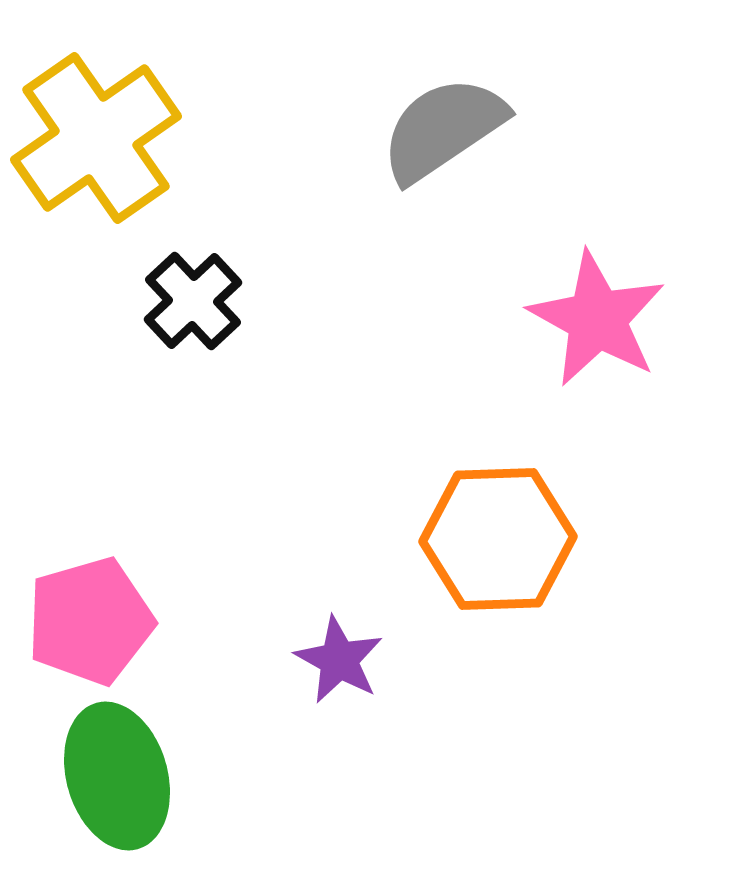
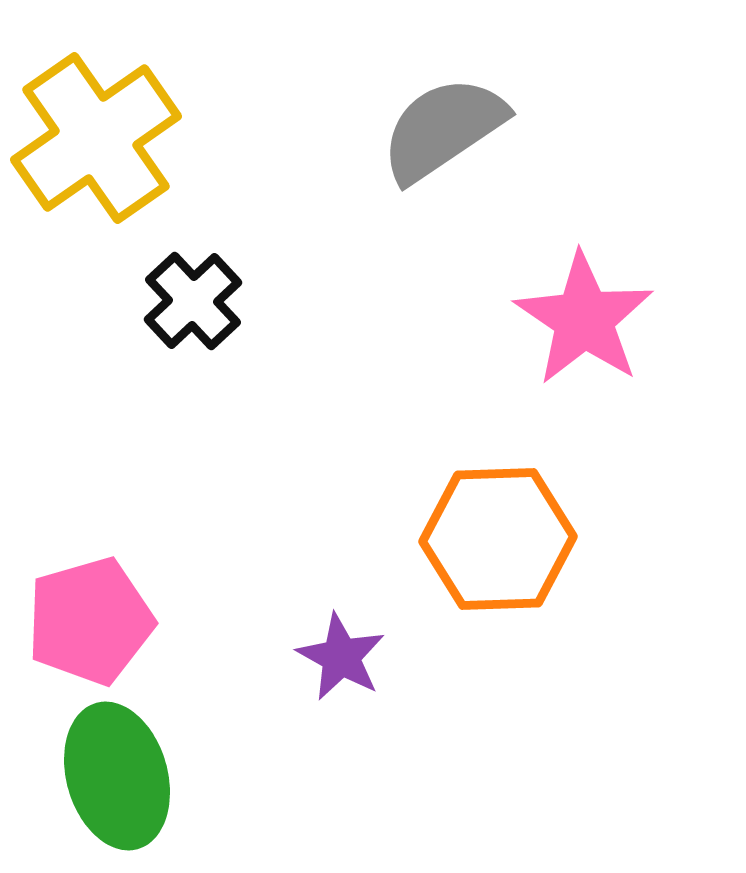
pink star: moved 13 px left; rotated 5 degrees clockwise
purple star: moved 2 px right, 3 px up
